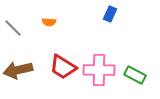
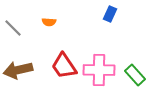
red trapezoid: moved 1 px right, 1 px up; rotated 24 degrees clockwise
green rectangle: rotated 20 degrees clockwise
